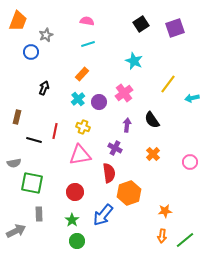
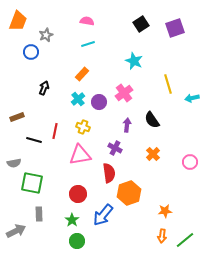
yellow line: rotated 54 degrees counterclockwise
brown rectangle: rotated 56 degrees clockwise
red circle: moved 3 px right, 2 px down
